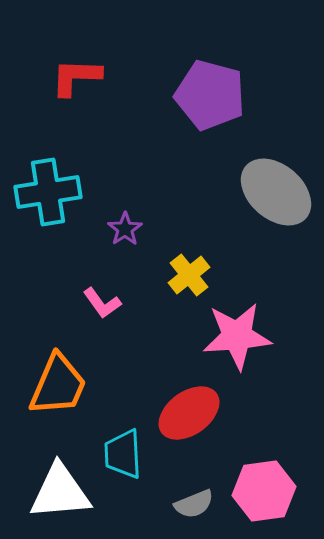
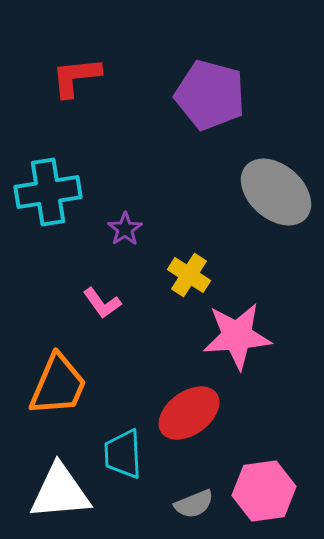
red L-shape: rotated 8 degrees counterclockwise
yellow cross: rotated 18 degrees counterclockwise
